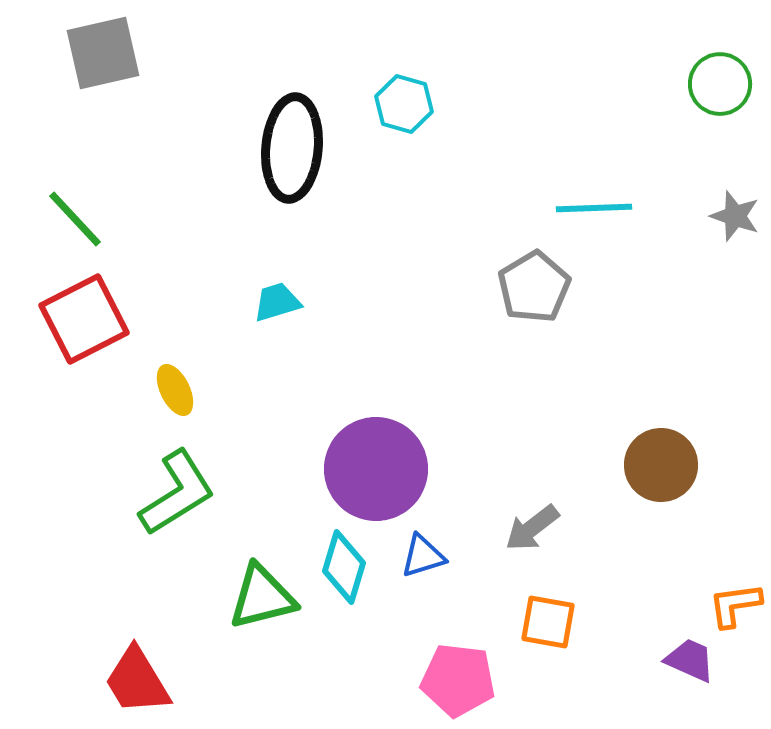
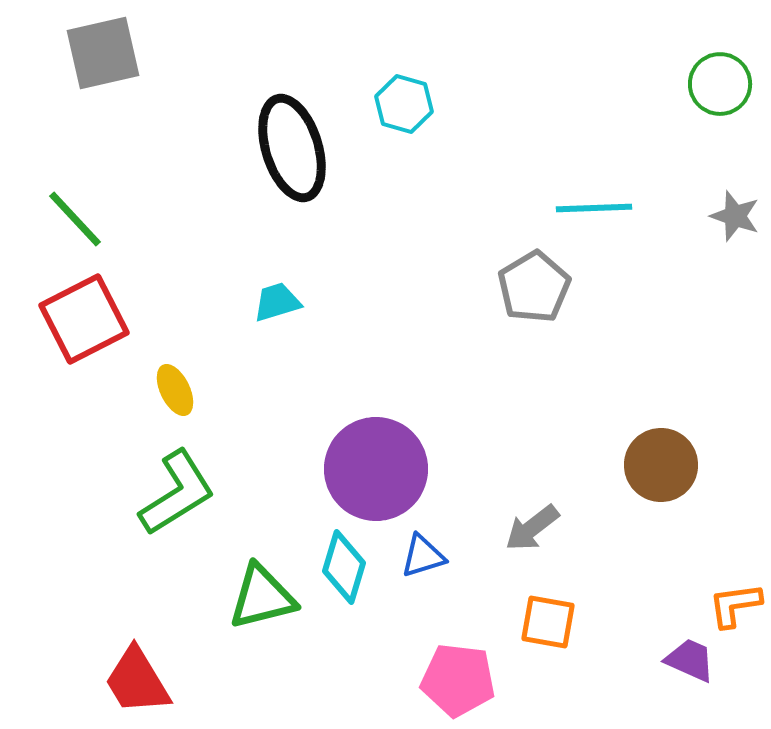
black ellipse: rotated 22 degrees counterclockwise
